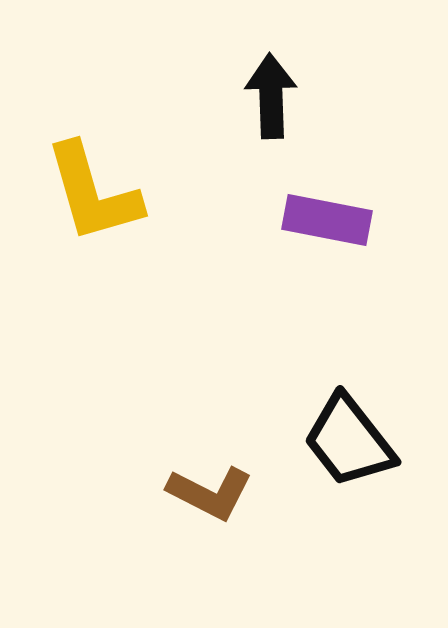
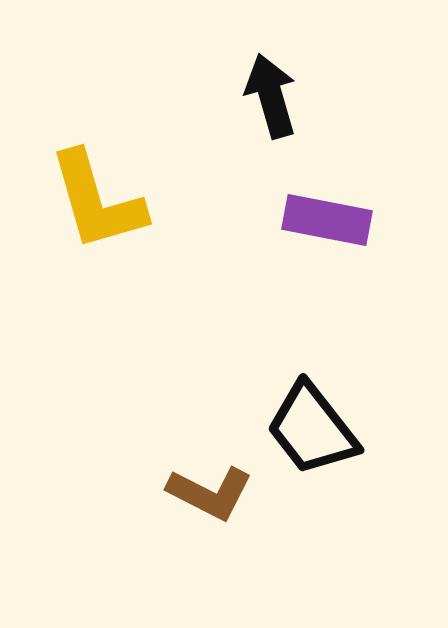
black arrow: rotated 14 degrees counterclockwise
yellow L-shape: moved 4 px right, 8 px down
black trapezoid: moved 37 px left, 12 px up
